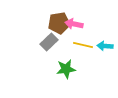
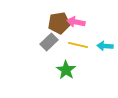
pink arrow: moved 2 px right, 2 px up
yellow line: moved 5 px left
green star: moved 1 px down; rotated 30 degrees counterclockwise
